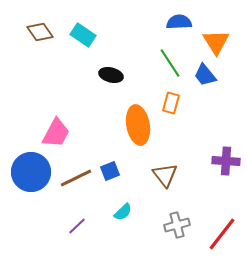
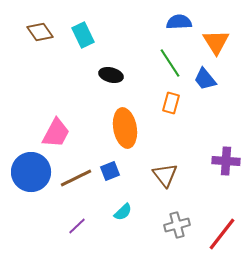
cyan rectangle: rotated 30 degrees clockwise
blue trapezoid: moved 4 px down
orange ellipse: moved 13 px left, 3 px down
